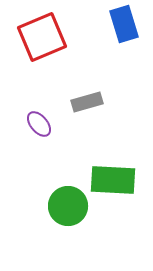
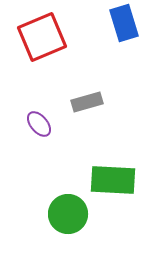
blue rectangle: moved 1 px up
green circle: moved 8 px down
